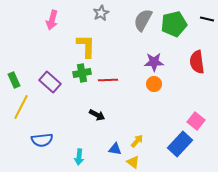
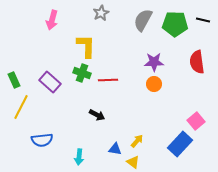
black line: moved 4 px left, 1 px down
green pentagon: moved 1 px right; rotated 15 degrees clockwise
green cross: rotated 30 degrees clockwise
pink square: rotated 12 degrees clockwise
